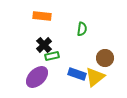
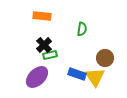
green rectangle: moved 2 px left, 1 px up
yellow triangle: rotated 25 degrees counterclockwise
